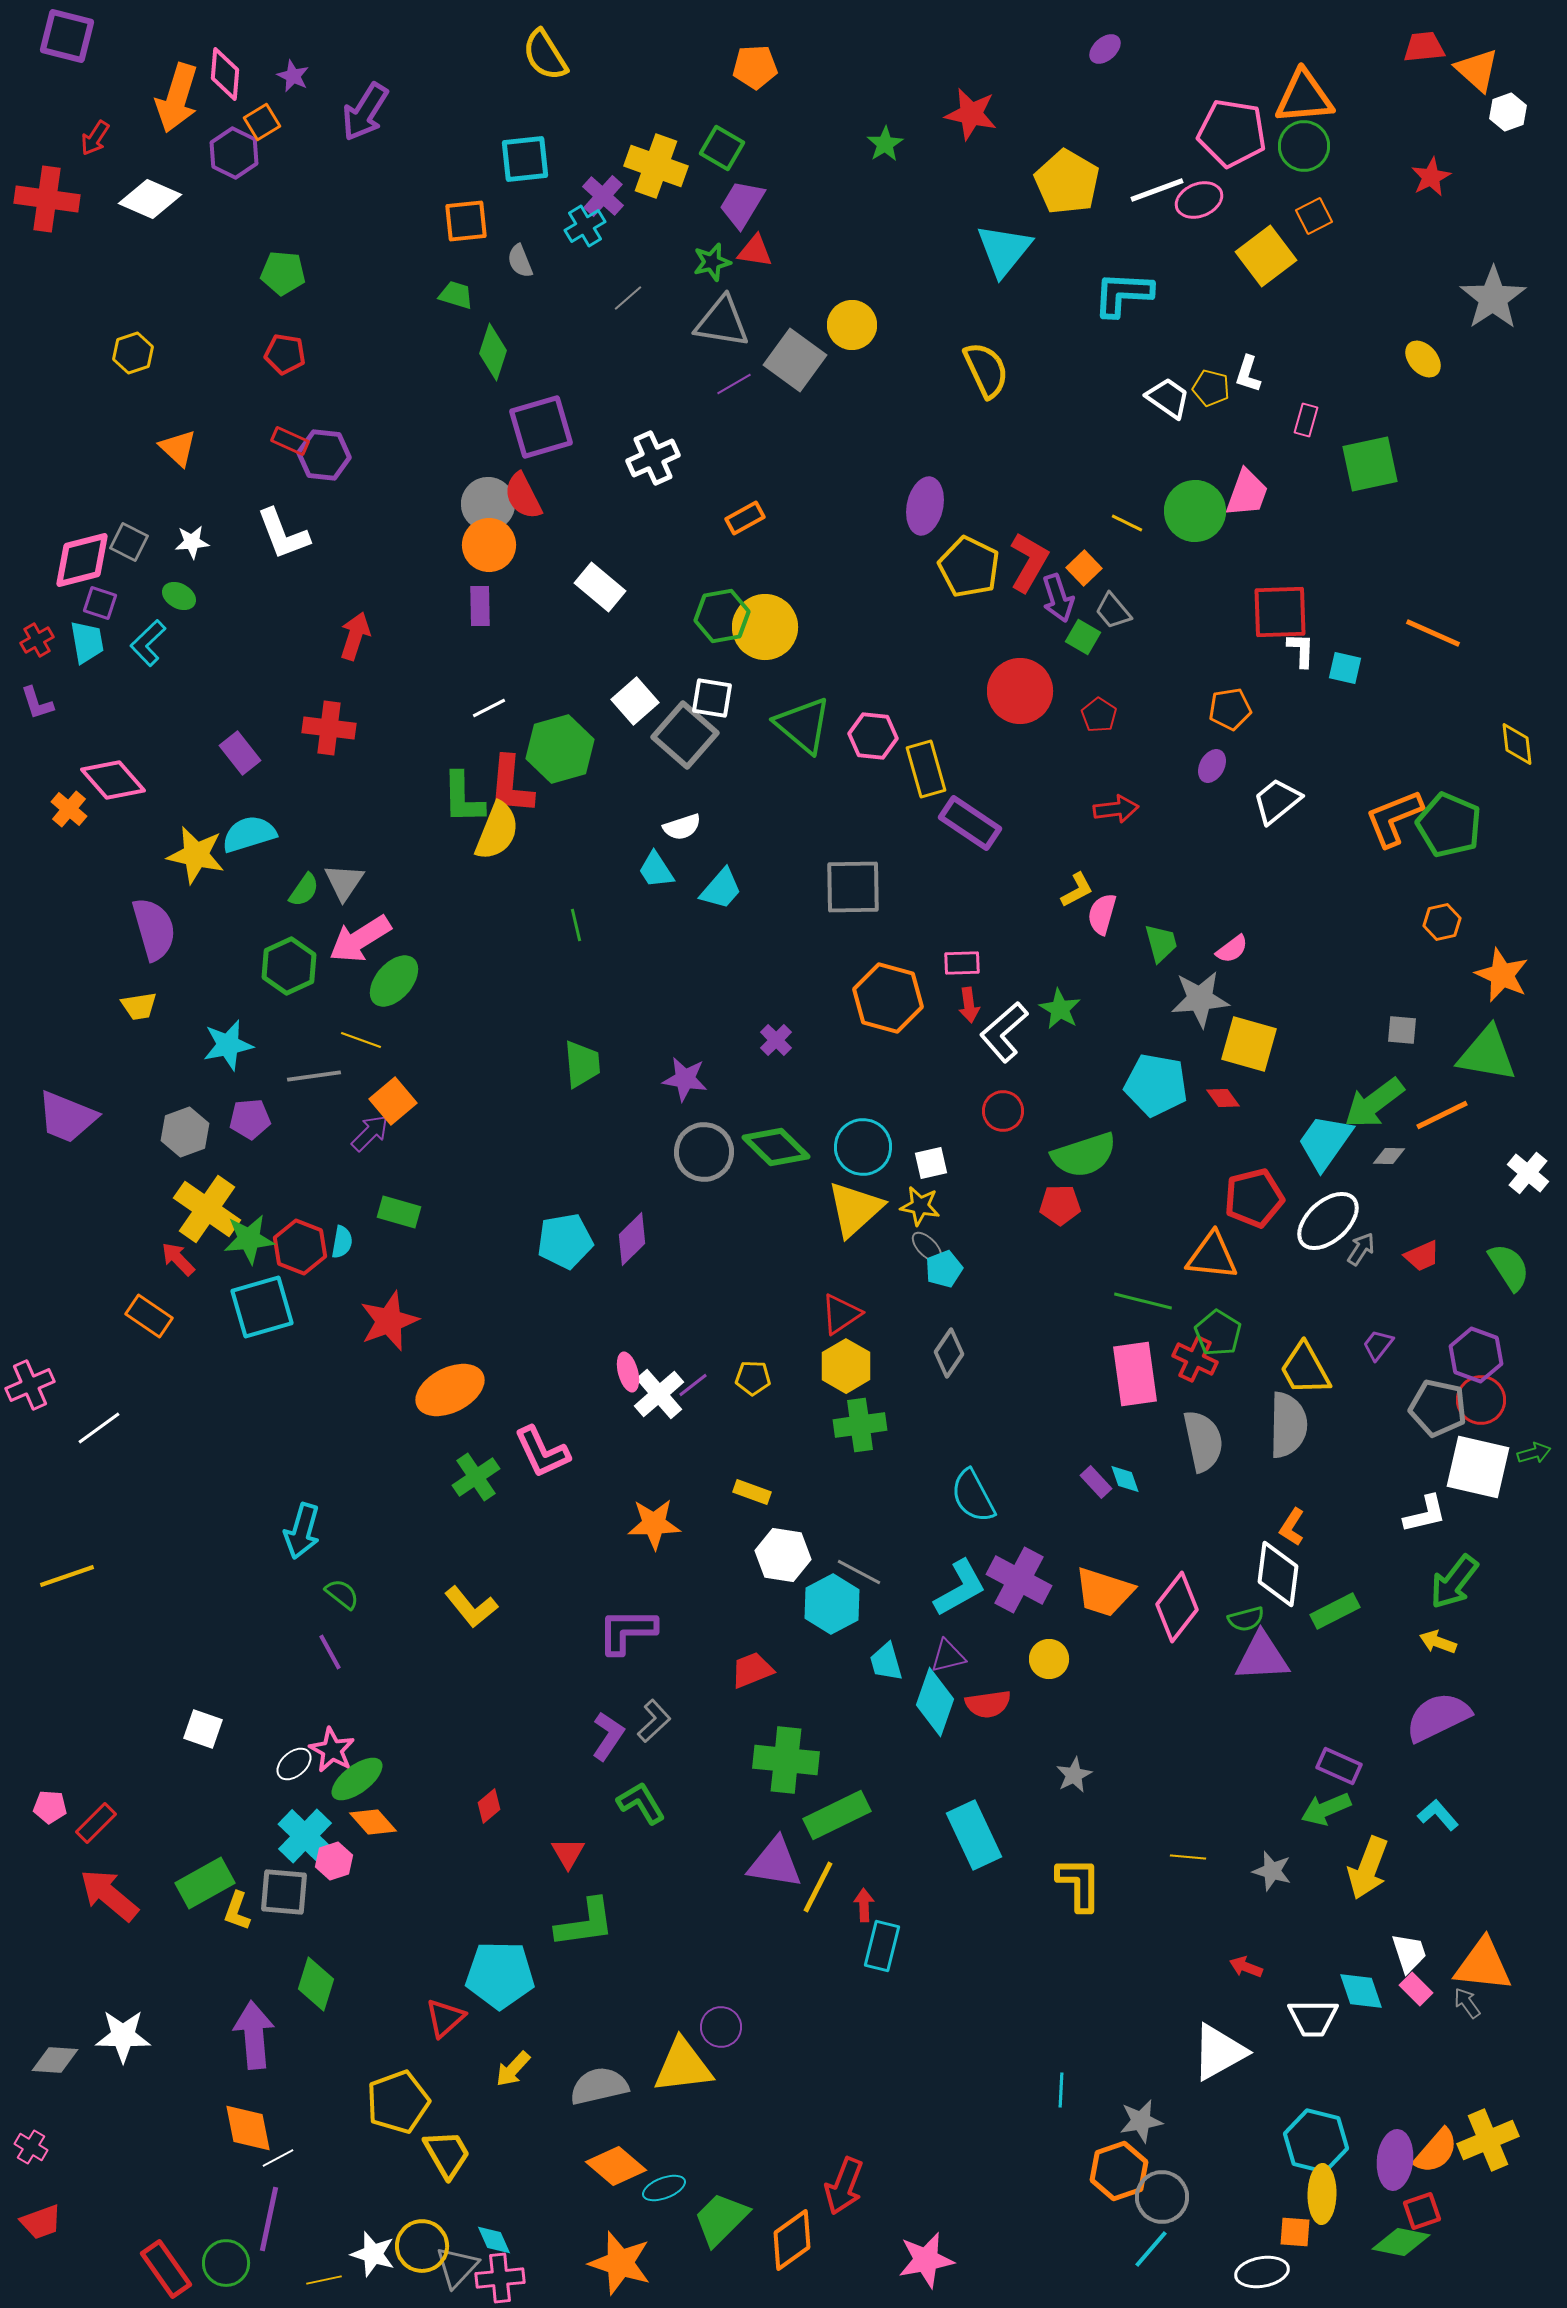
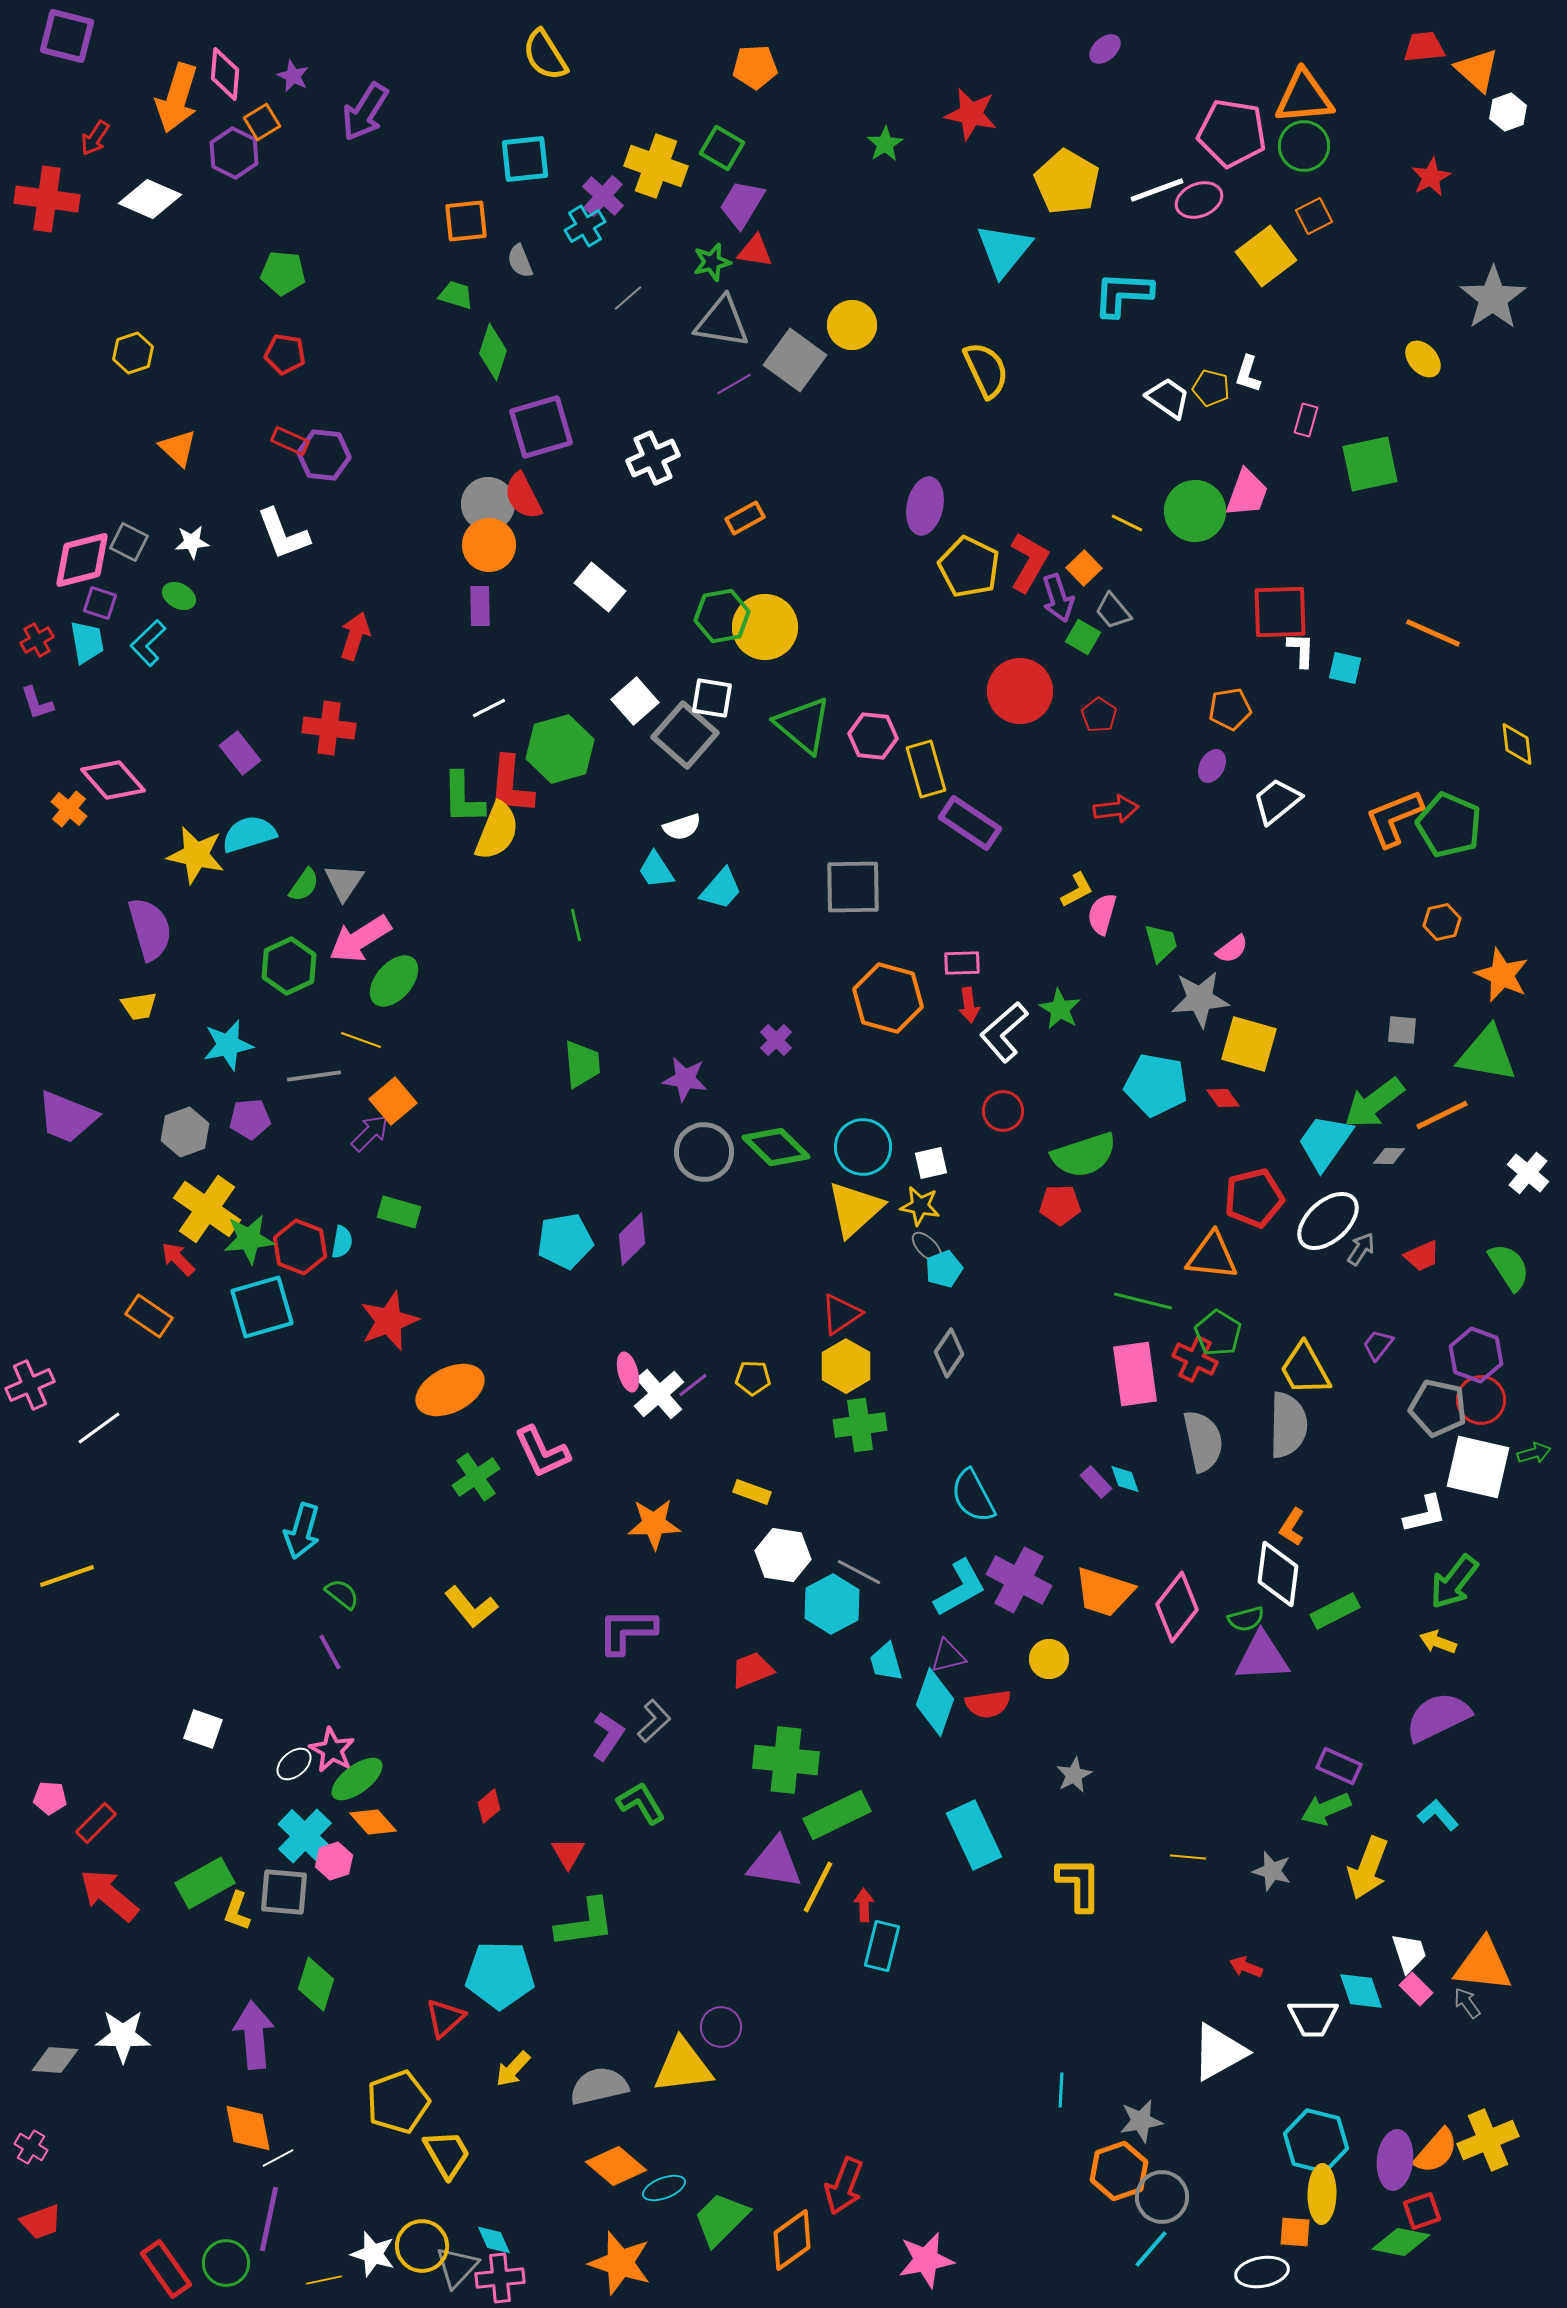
green semicircle at (304, 890): moved 5 px up
purple semicircle at (154, 929): moved 4 px left
pink pentagon at (50, 1807): moved 9 px up
